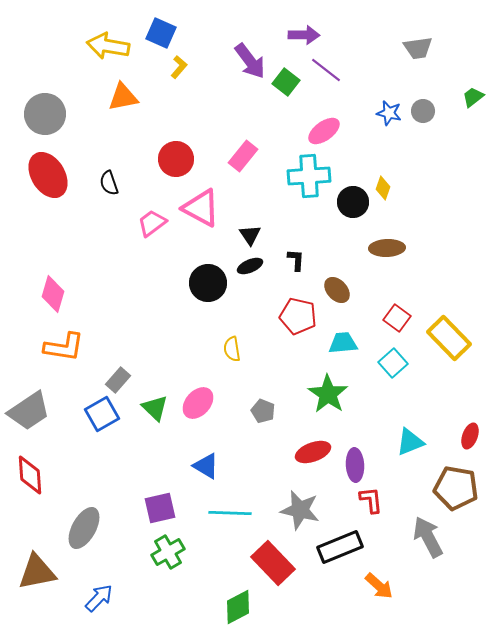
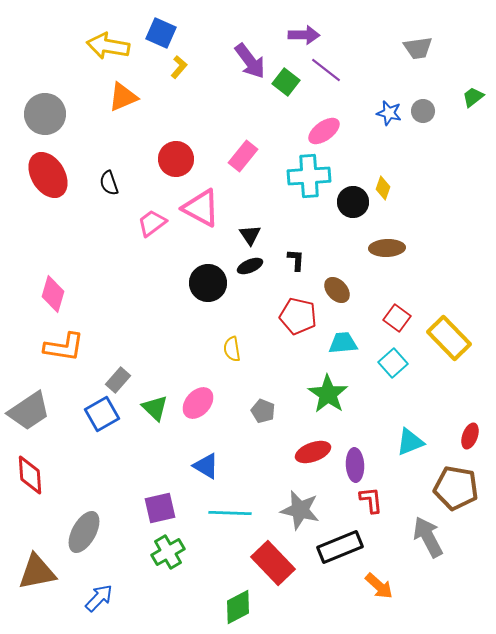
orange triangle at (123, 97): rotated 12 degrees counterclockwise
gray ellipse at (84, 528): moved 4 px down
